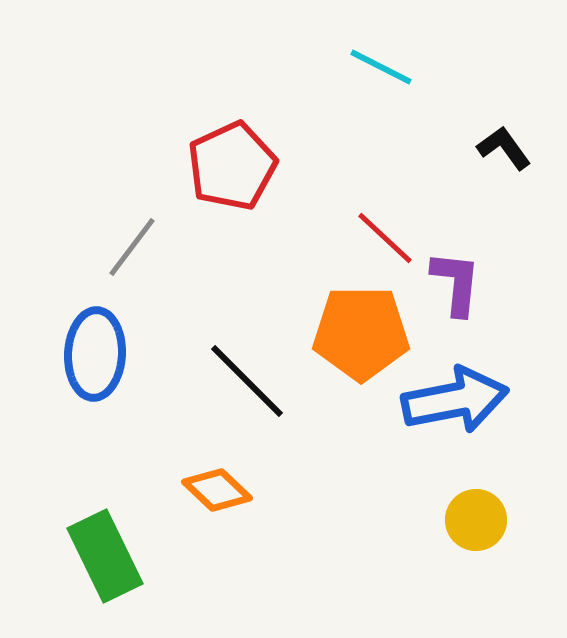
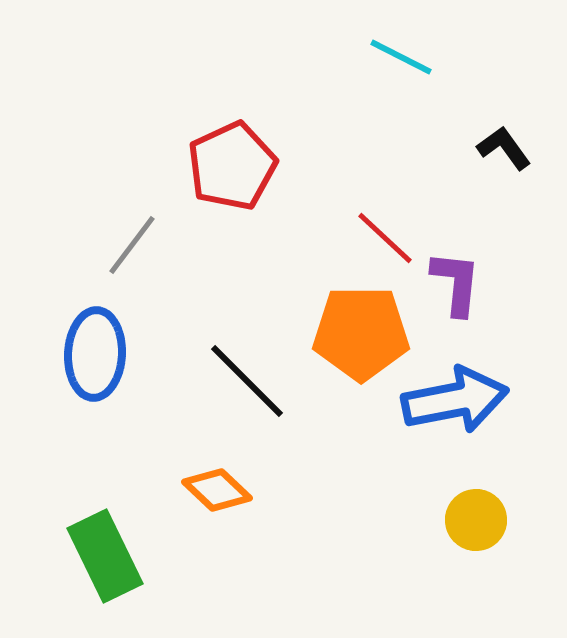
cyan line: moved 20 px right, 10 px up
gray line: moved 2 px up
